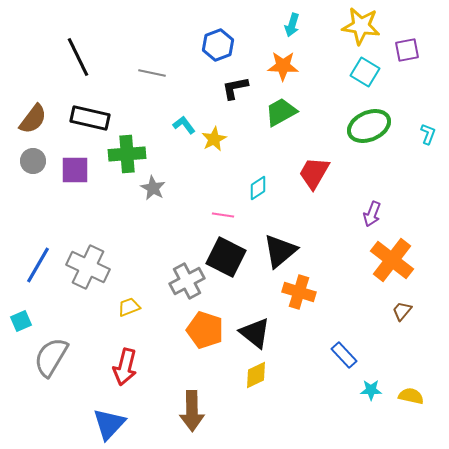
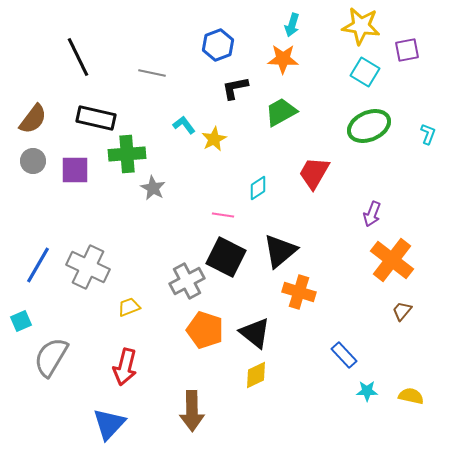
orange star at (283, 66): moved 7 px up
black rectangle at (90, 118): moved 6 px right
cyan star at (371, 390): moved 4 px left, 1 px down
